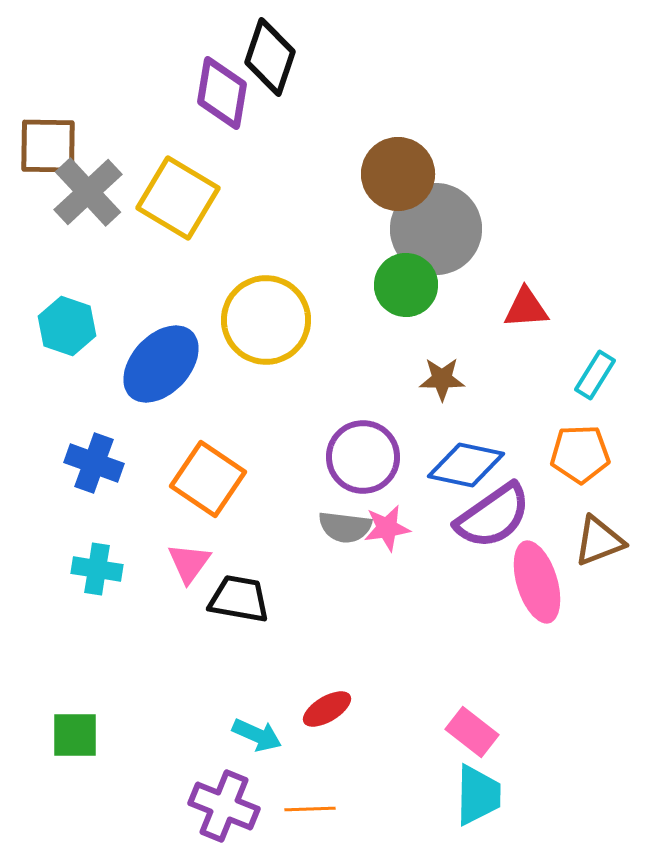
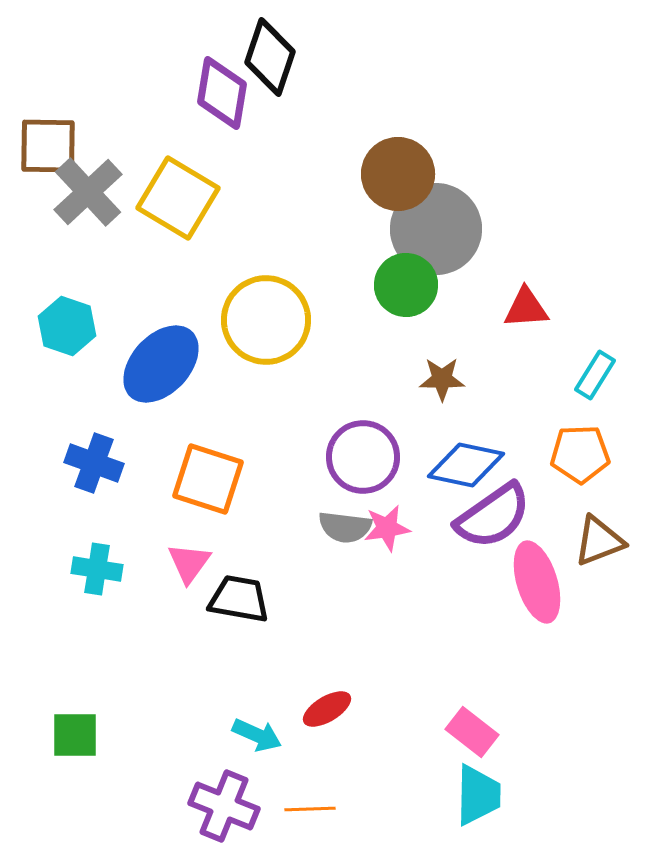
orange square: rotated 16 degrees counterclockwise
